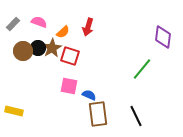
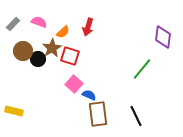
black circle: moved 11 px down
pink square: moved 5 px right, 2 px up; rotated 30 degrees clockwise
